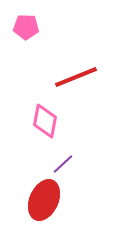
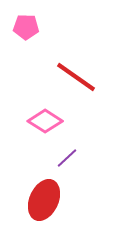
red line: rotated 57 degrees clockwise
pink diamond: rotated 68 degrees counterclockwise
purple line: moved 4 px right, 6 px up
